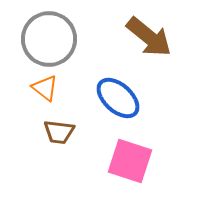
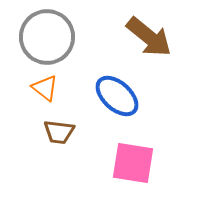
gray circle: moved 2 px left, 2 px up
blue ellipse: moved 1 px left, 2 px up
pink square: moved 3 px right, 2 px down; rotated 9 degrees counterclockwise
